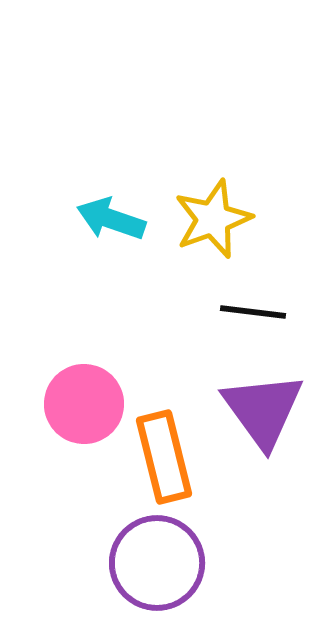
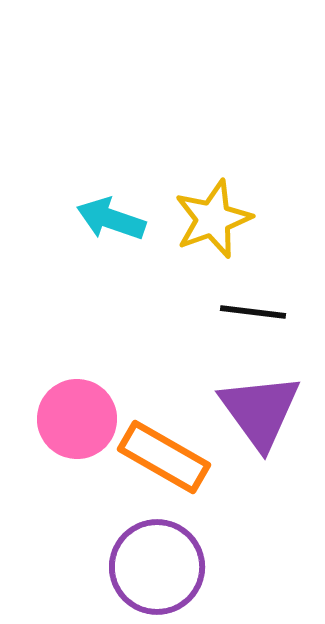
pink circle: moved 7 px left, 15 px down
purple triangle: moved 3 px left, 1 px down
orange rectangle: rotated 46 degrees counterclockwise
purple circle: moved 4 px down
